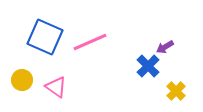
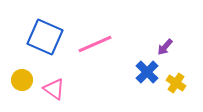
pink line: moved 5 px right, 2 px down
purple arrow: rotated 18 degrees counterclockwise
blue cross: moved 1 px left, 6 px down
pink triangle: moved 2 px left, 2 px down
yellow cross: moved 8 px up; rotated 12 degrees counterclockwise
